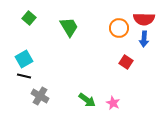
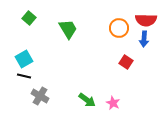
red semicircle: moved 2 px right, 1 px down
green trapezoid: moved 1 px left, 2 px down
